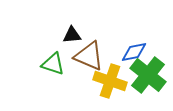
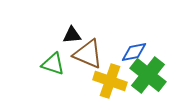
brown triangle: moved 1 px left, 2 px up
